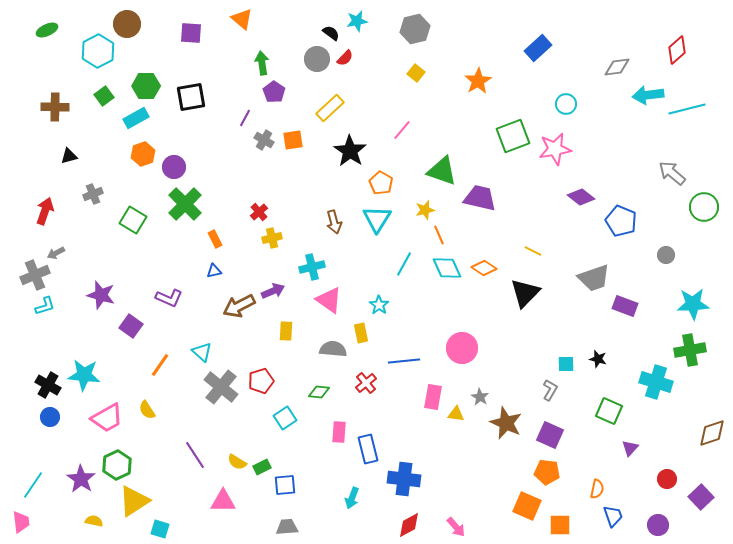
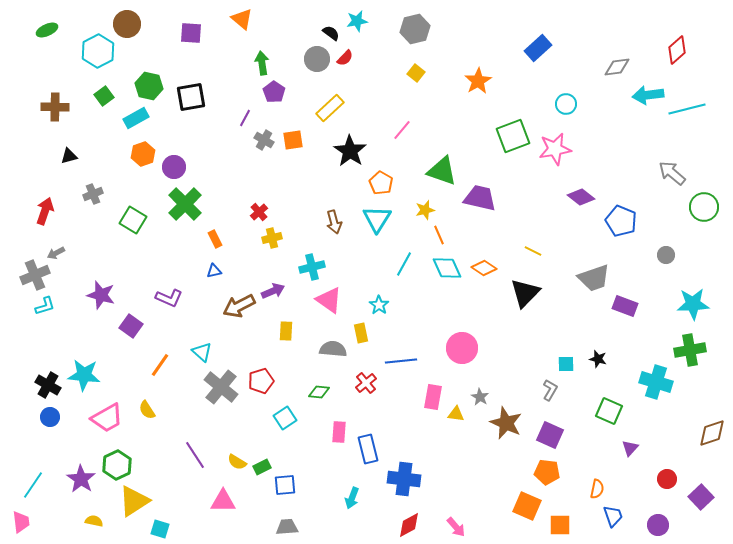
green hexagon at (146, 86): moved 3 px right; rotated 12 degrees clockwise
blue line at (404, 361): moved 3 px left
